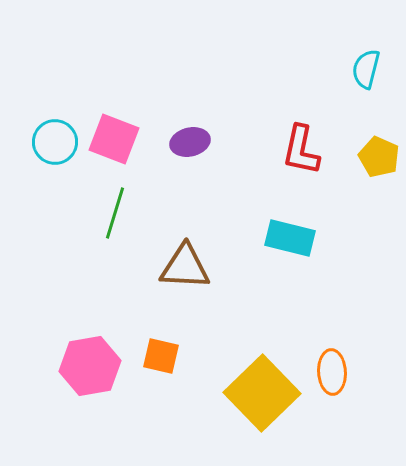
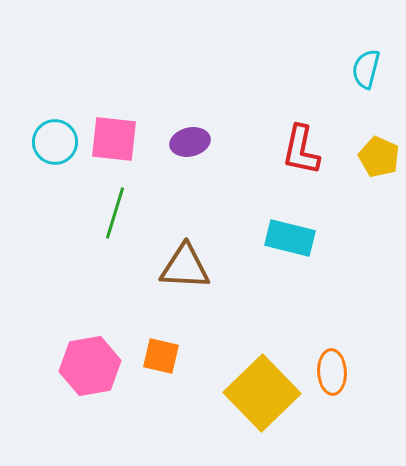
pink square: rotated 15 degrees counterclockwise
